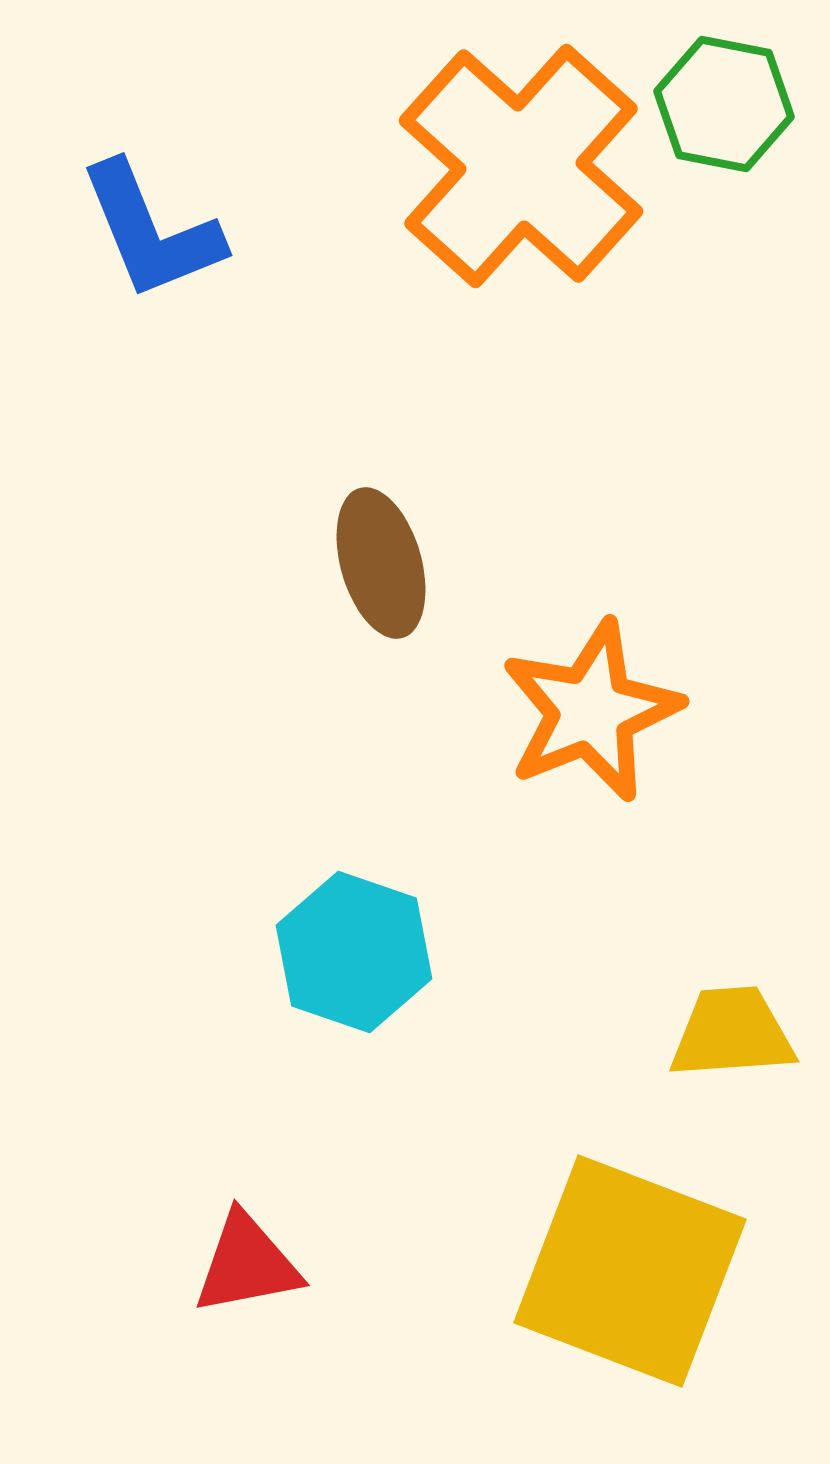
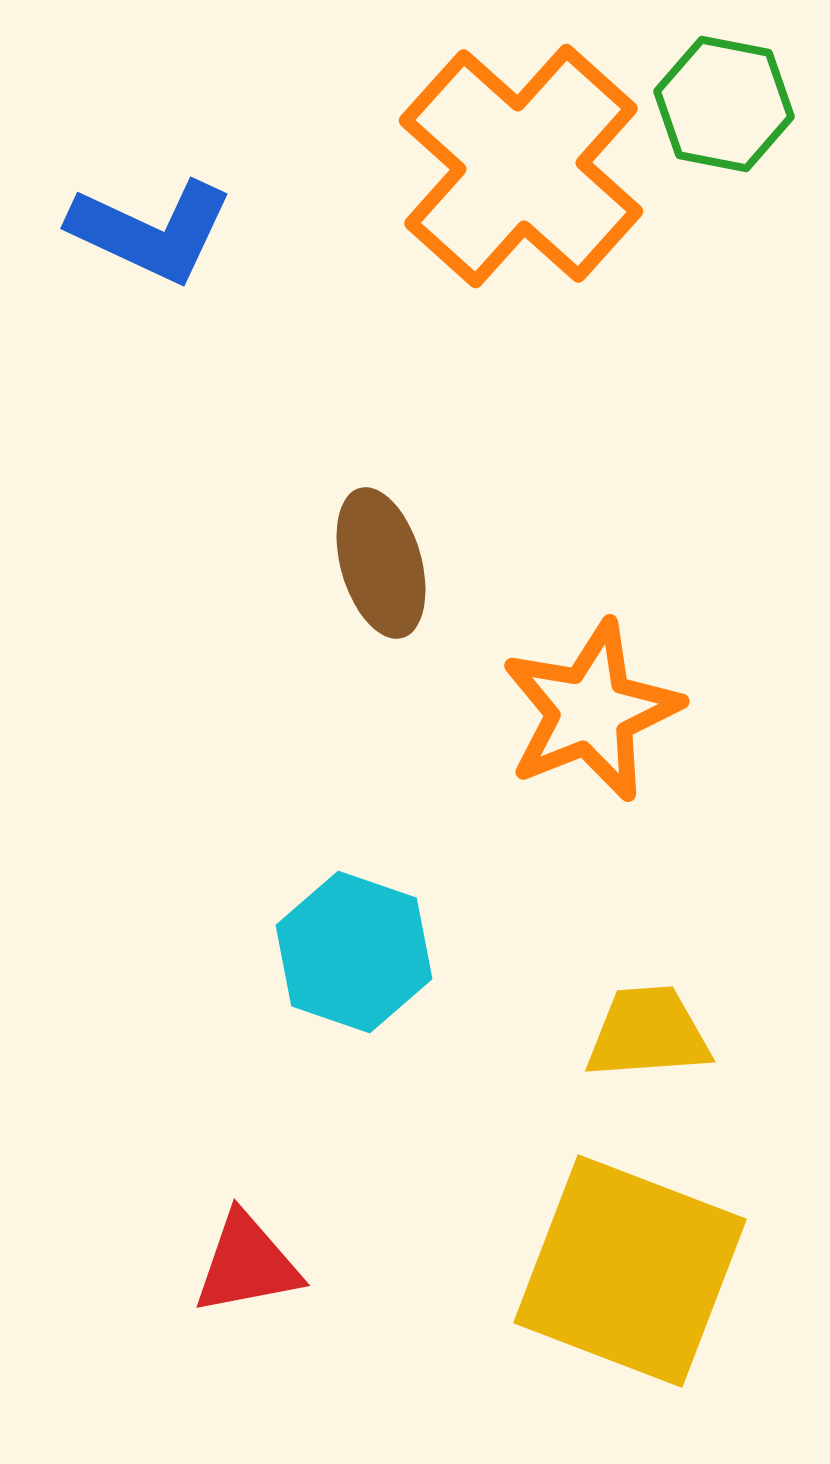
blue L-shape: rotated 43 degrees counterclockwise
yellow trapezoid: moved 84 px left
